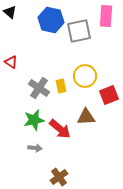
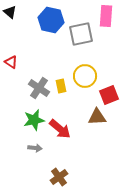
gray square: moved 2 px right, 3 px down
brown triangle: moved 11 px right
